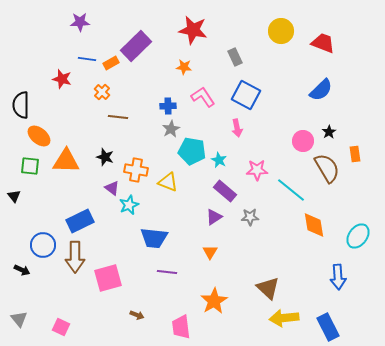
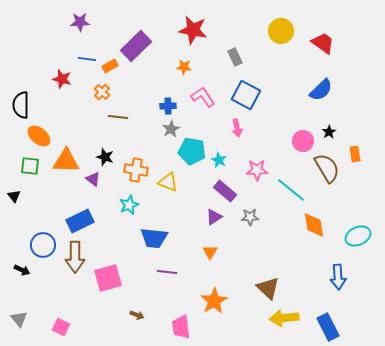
red trapezoid at (323, 43): rotated 15 degrees clockwise
orange rectangle at (111, 63): moved 1 px left, 3 px down
purple triangle at (112, 188): moved 19 px left, 9 px up
cyan ellipse at (358, 236): rotated 30 degrees clockwise
